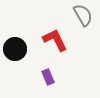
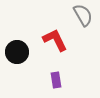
black circle: moved 2 px right, 3 px down
purple rectangle: moved 8 px right, 3 px down; rotated 14 degrees clockwise
